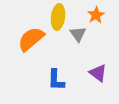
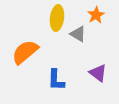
yellow ellipse: moved 1 px left, 1 px down
gray triangle: rotated 24 degrees counterclockwise
orange semicircle: moved 6 px left, 13 px down
